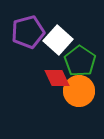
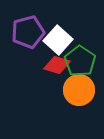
red diamond: moved 13 px up; rotated 48 degrees counterclockwise
orange circle: moved 1 px up
